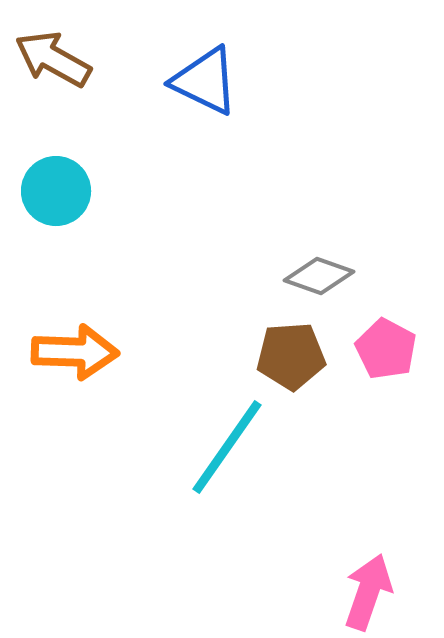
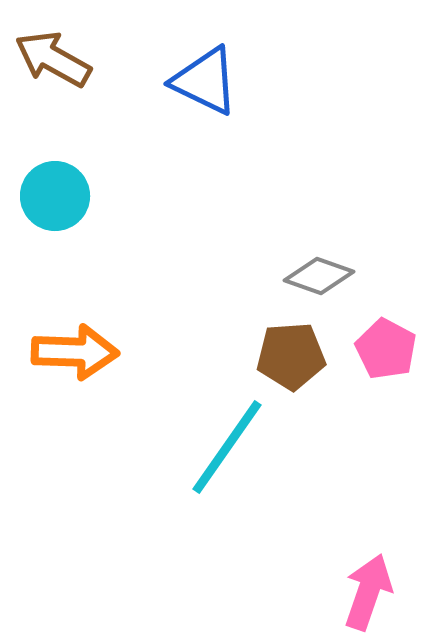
cyan circle: moved 1 px left, 5 px down
